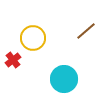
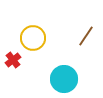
brown line: moved 5 px down; rotated 15 degrees counterclockwise
